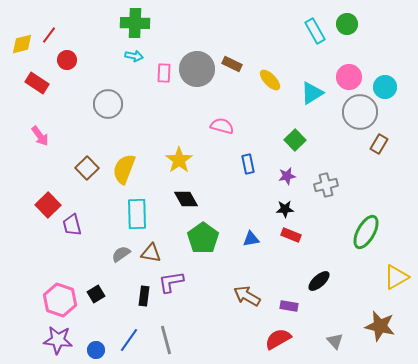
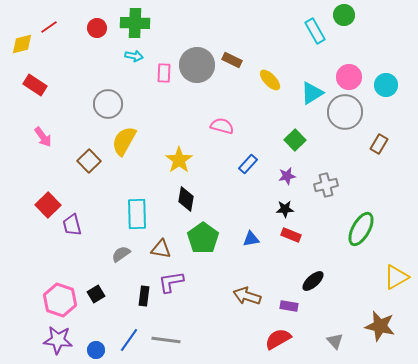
green circle at (347, 24): moved 3 px left, 9 px up
red line at (49, 35): moved 8 px up; rotated 18 degrees clockwise
red circle at (67, 60): moved 30 px right, 32 px up
brown rectangle at (232, 64): moved 4 px up
gray circle at (197, 69): moved 4 px up
red rectangle at (37, 83): moved 2 px left, 2 px down
cyan circle at (385, 87): moved 1 px right, 2 px up
gray circle at (360, 112): moved 15 px left
pink arrow at (40, 136): moved 3 px right, 1 px down
blue rectangle at (248, 164): rotated 54 degrees clockwise
brown square at (87, 168): moved 2 px right, 7 px up
yellow semicircle at (124, 169): moved 28 px up; rotated 8 degrees clockwise
black diamond at (186, 199): rotated 40 degrees clockwise
green ellipse at (366, 232): moved 5 px left, 3 px up
brown triangle at (151, 253): moved 10 px right, 4 px up
black ellipse at (319, 281): moved 6 px left
brown arrow at (247, 296): rotated 12 degrees counterclockwise
gray line at (166, 340): rotated 68 degrees counterclockwise
